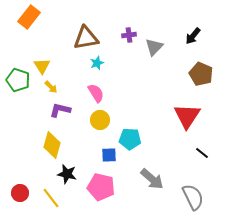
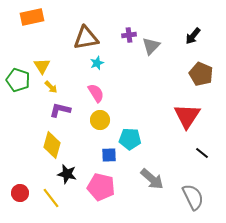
orange rectangle: moved 3 px right; rotated 40 degrees clockwise
gray triangle: moved 3 px left, 1 px up
